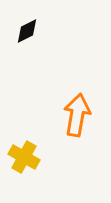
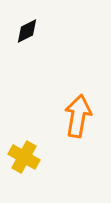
orange arrow: moved 1 px right, 1 px down
